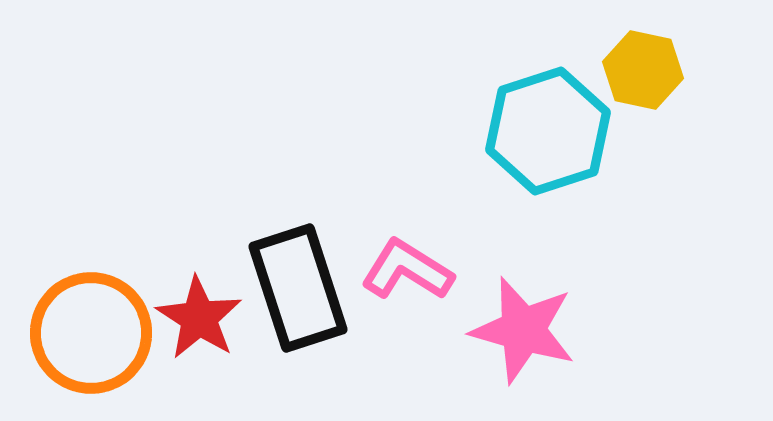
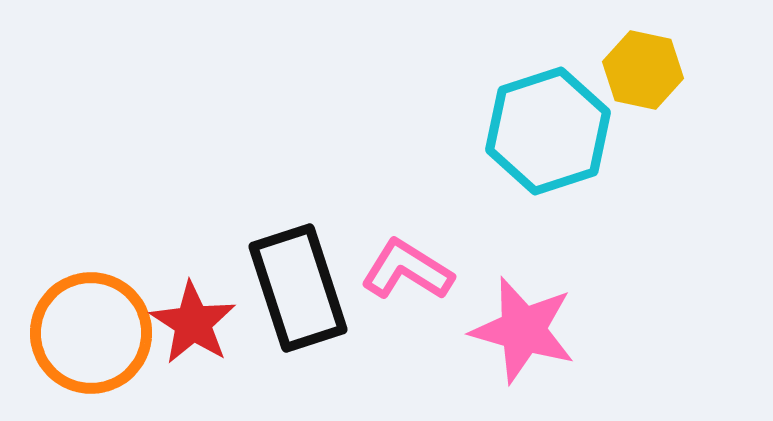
red star: moved 6 px left, 5 px down
